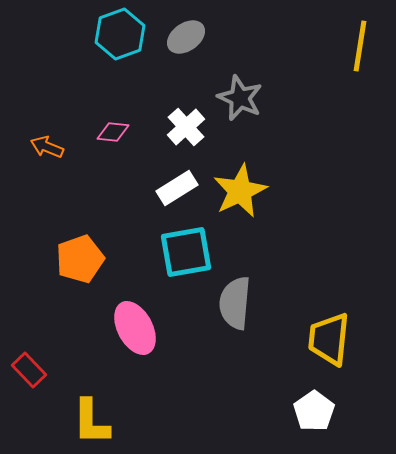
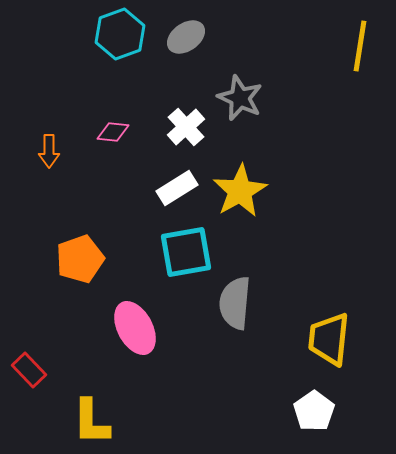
orange arrow: moved 2 px right, 4 px down; rotated 112 degrees counterclockwise
yellow star: rotated 4 degrees counterclockwise
